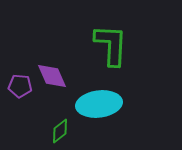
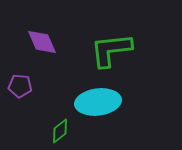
green L-shape: moved 5 px down; rotated 99 degrees counterclockwise
purple diamond: moved 10 px left, 34 px up
cyan ellipse: moved 1 px left, 2 px up
